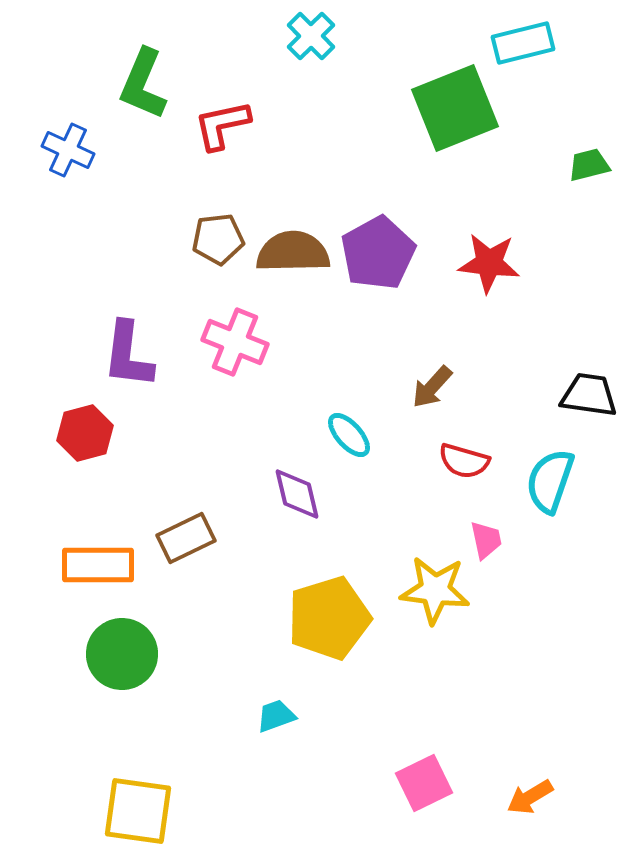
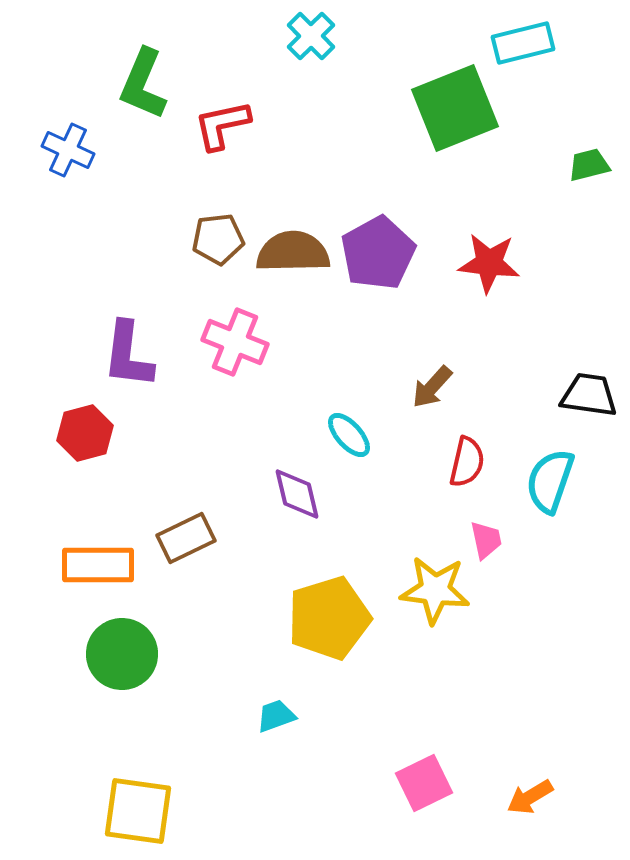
red semicircle: moved 3 px right, 1 px down; rotated 93 degrees counterclockwise
